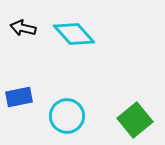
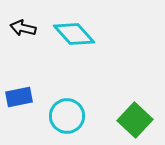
green square: rotated 8 degrees counterclockwise
